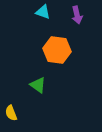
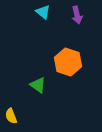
cyan triangle: rotated 21 degrees clockwise
orange hexagon: moved 11 px right, 12 px down; rotated 12 degrees clockwise
yellow semicircle: moved 3 px down
